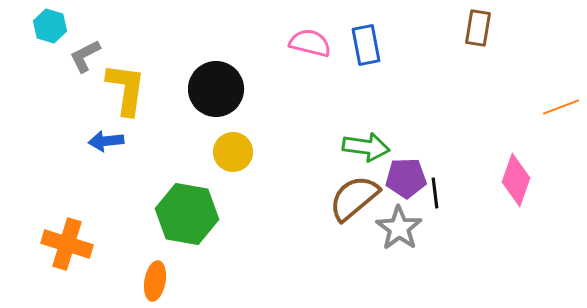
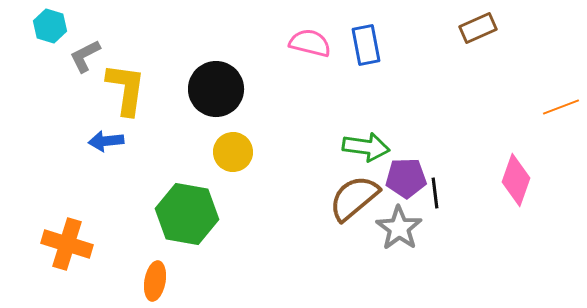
brown rectangle: rotated 57 degrees clockwise
